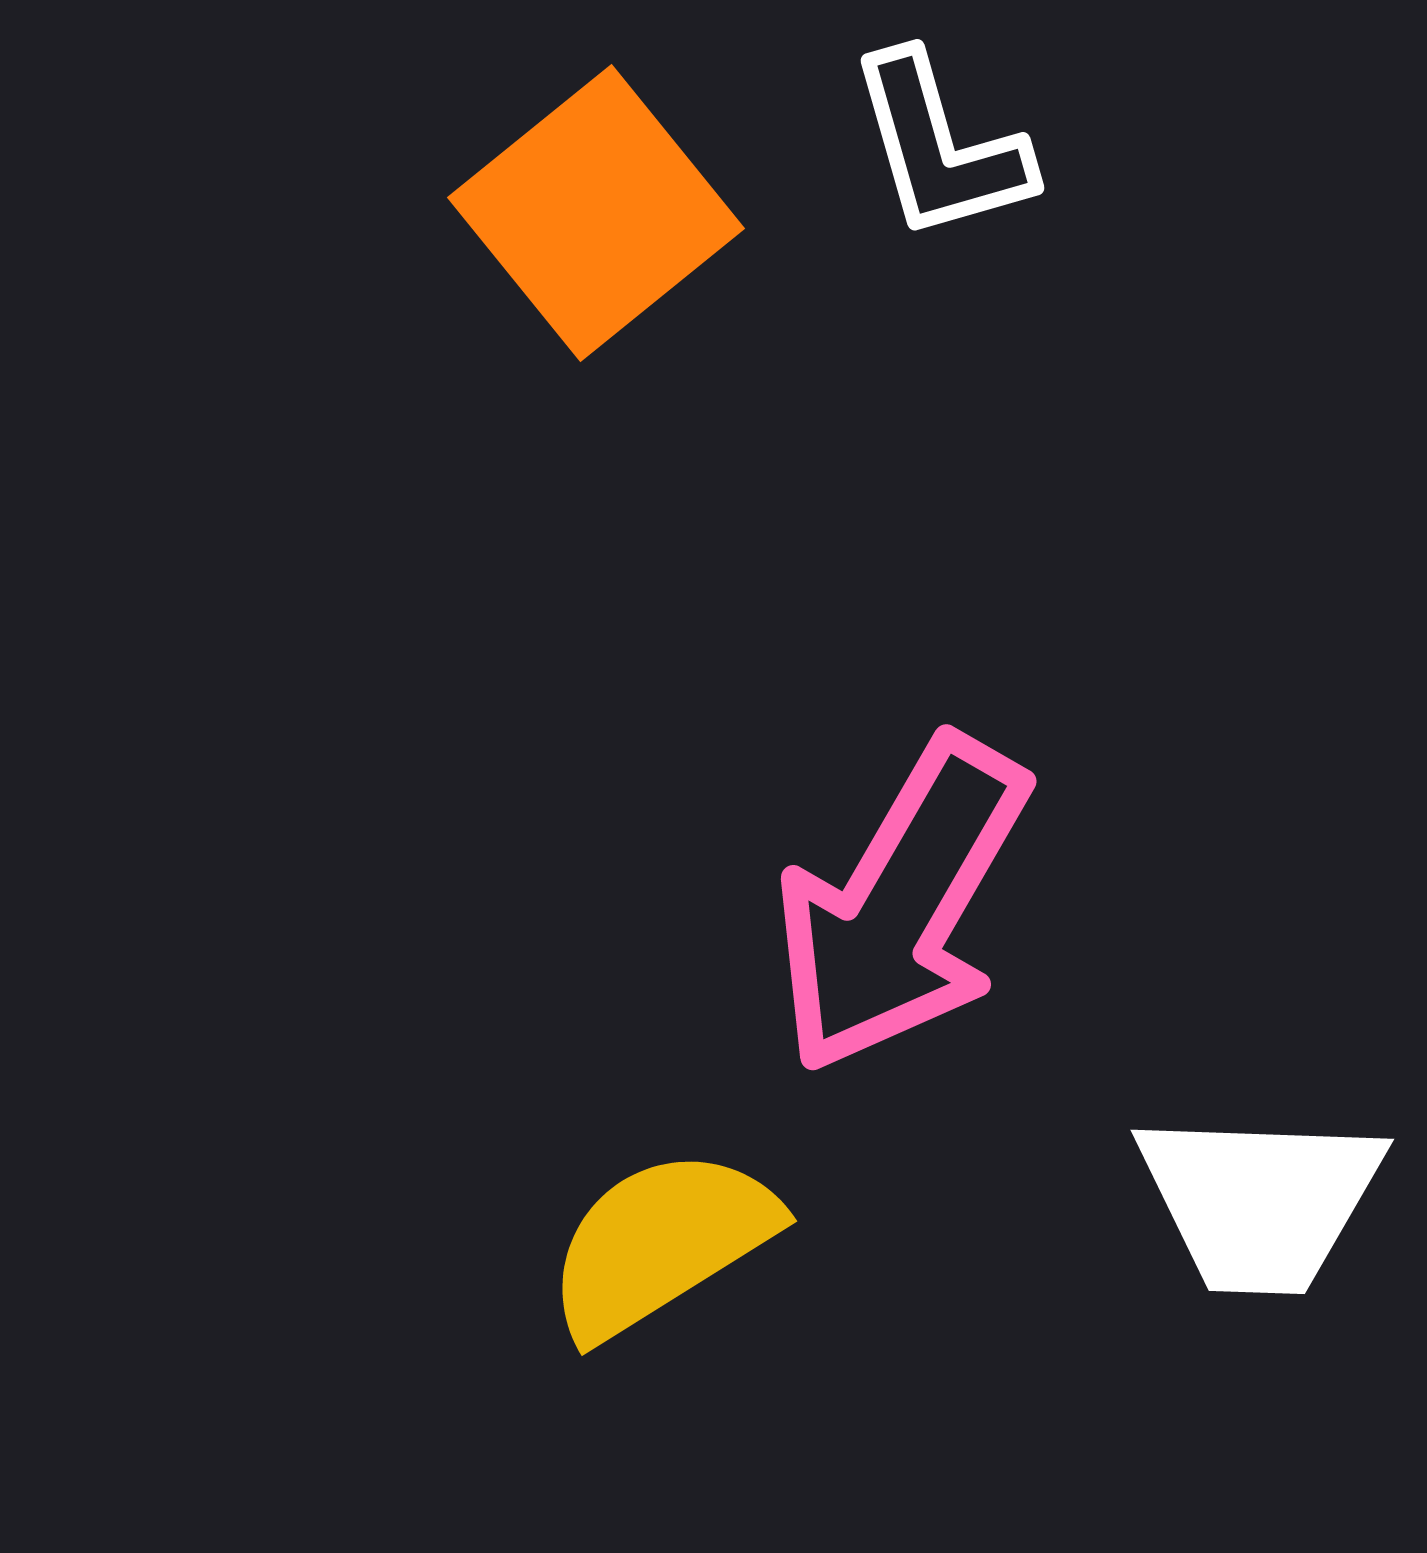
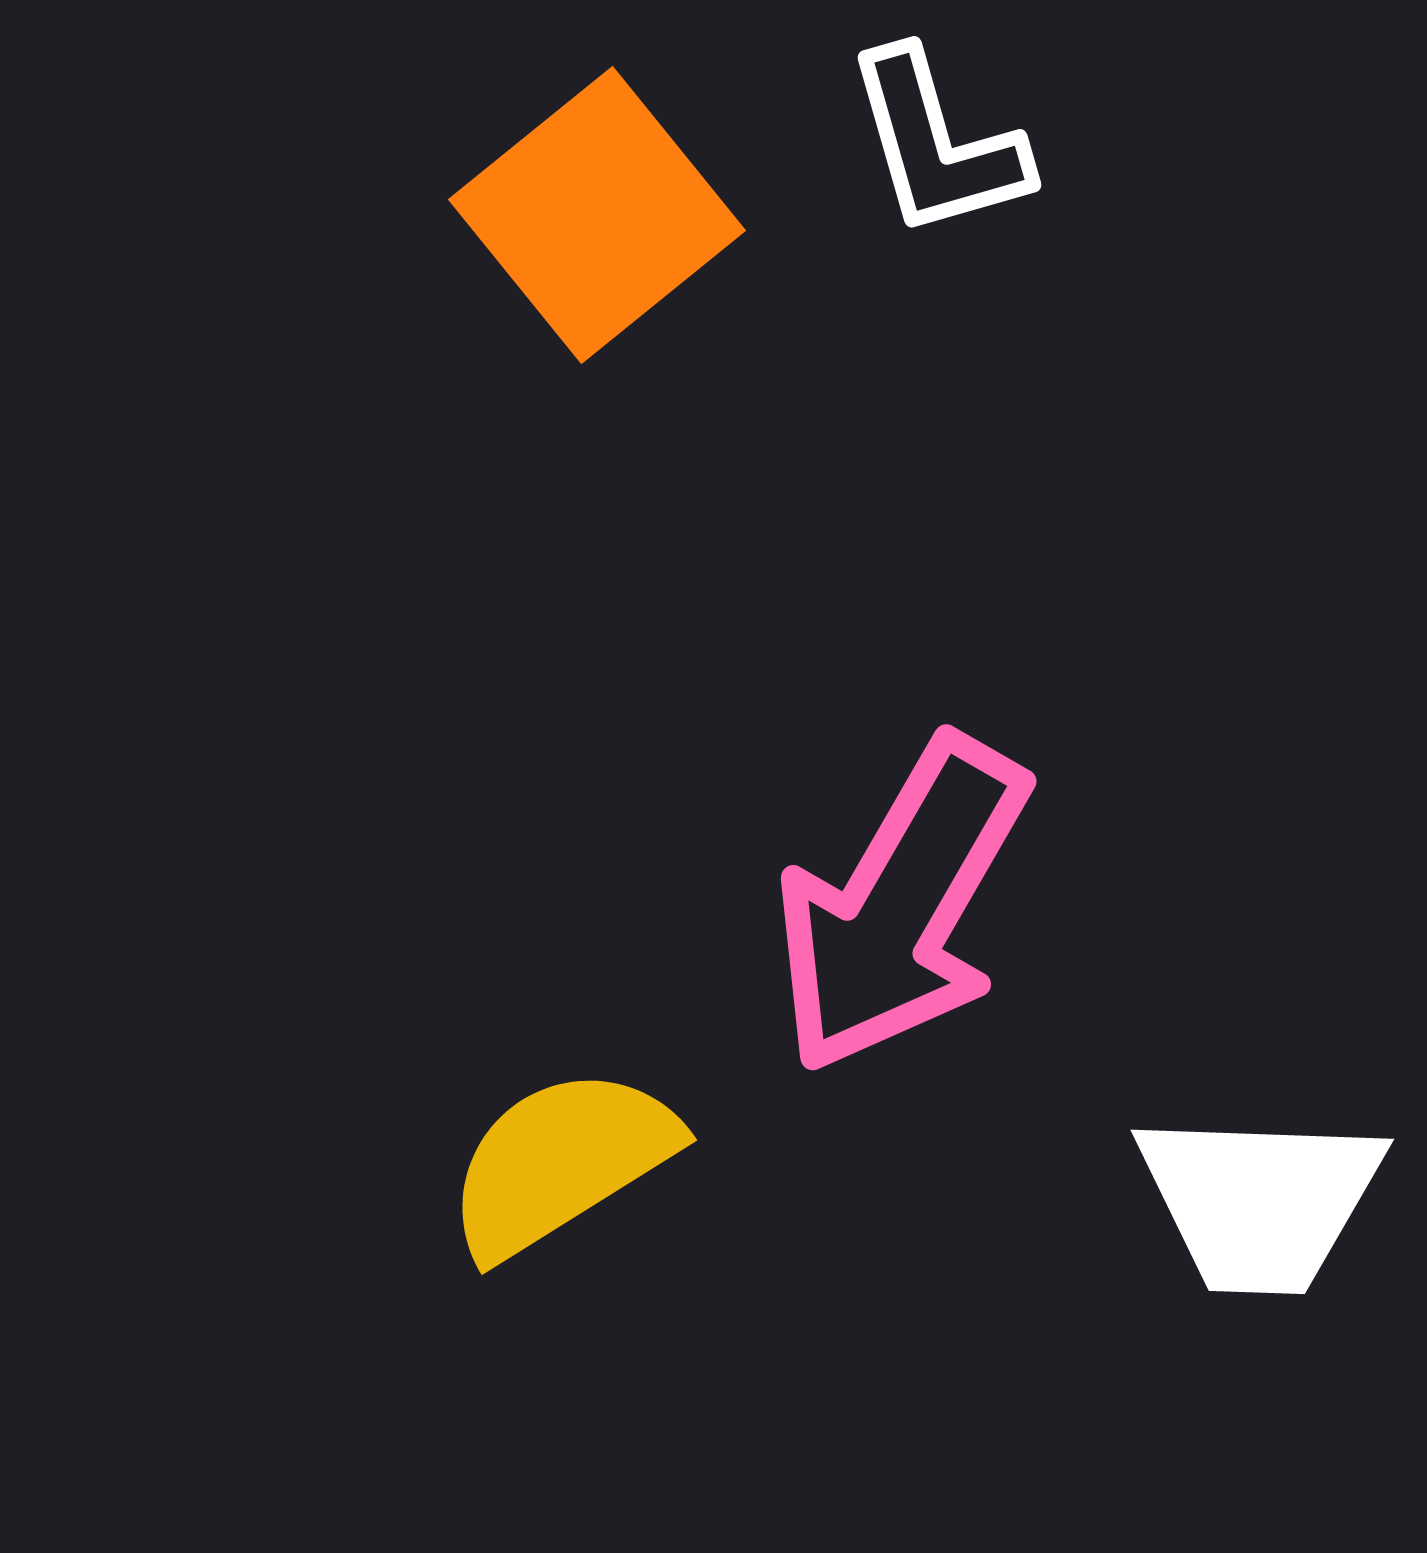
white L-shape: moved 3 px left, 3 px up
orange square: moved 1 px right, 2 px down
yellow semicircle: moved 100 px left, 81 px up
